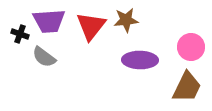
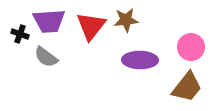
gray semicircle: moved 2 px right
brown trapezoid: rotated 12 degrees clockwise
